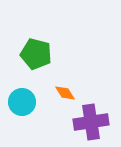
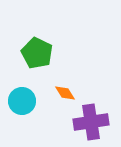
green pentagon: moved 1 px right, 1 px up; rotated 12 degrees clockwise
cyan circle: moved 1 px up
